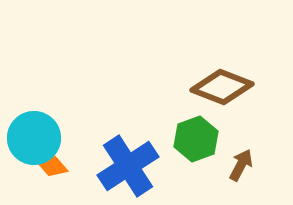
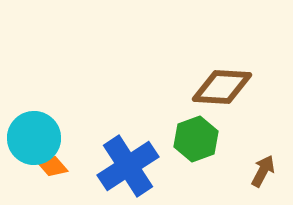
brown diamond: rotated 18 degrees counterclockwise
brown arrow: moved 22 px right, 6 px down
